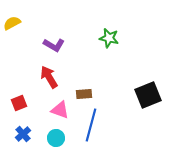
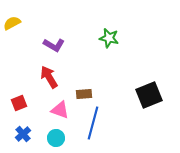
black square: moved 1 px right
blue line: moved 2 px right, 2 px up
